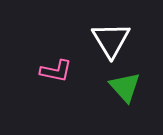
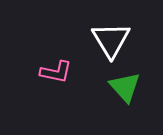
pink L-shape: moved 1 px down
